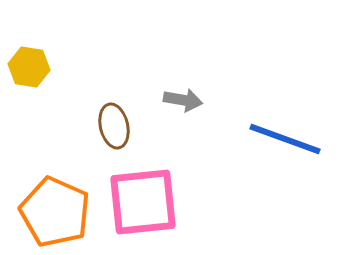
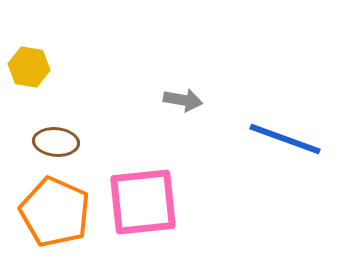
brown ellipse: moved 58 px left, 16 px down; rotated 72 degrees counterclockwise
